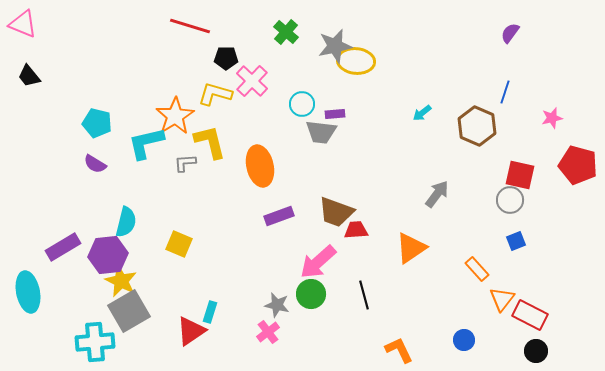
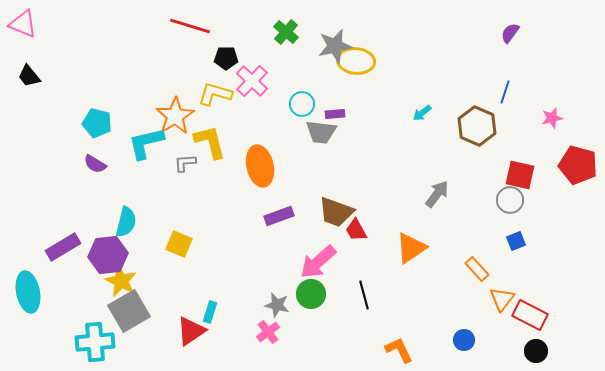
red trapezoid at (356, 230): rotated 115 degrees counterclockwise
